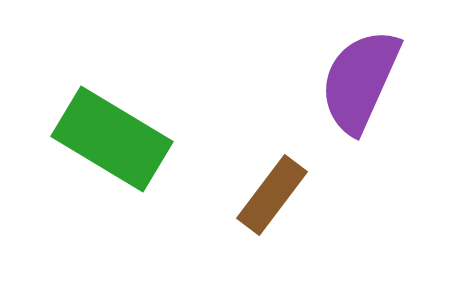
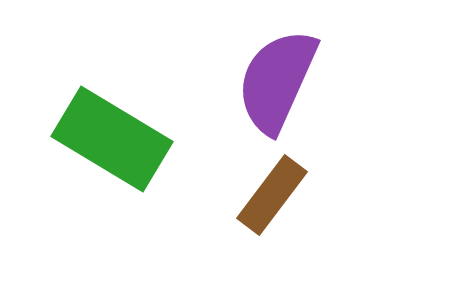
purple semicircle: moved 83 px left
